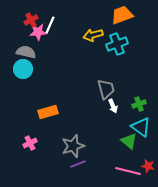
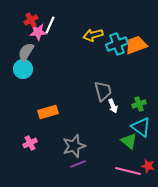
orange trapezoid: moved 14 px right, 30 px down
gray semicircle: rotated 72 degrees counterclockwise
gray trapezoid: moved 3 px left, 2 px down
gray star: moved 1 px right
